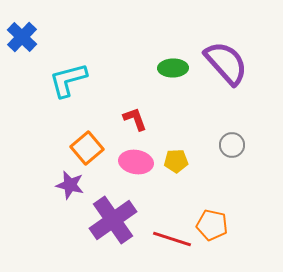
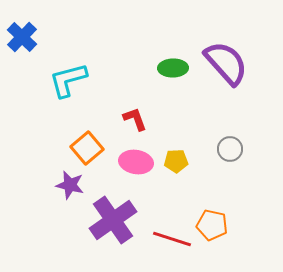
gray circle: moved 2 px left, 4 px down
